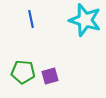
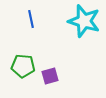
cyan star: moved 1 px left, 1 px down
green pentagon: moved 6 px up
